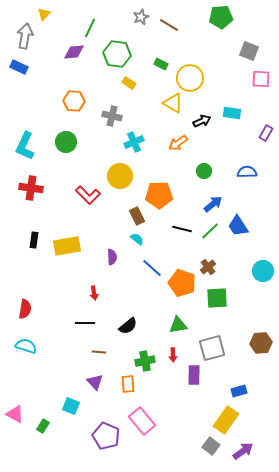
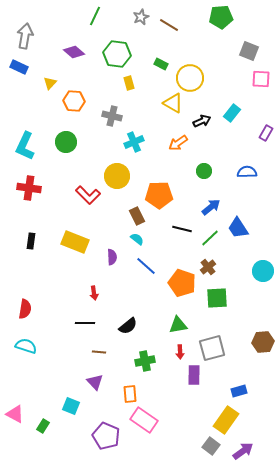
yellow triangle at (44, 14): moved 6 px right, 69 px down
green line at (90, 28): moved 5 px right, 12 px up
purple diamond at (74, 52): rotated 45 degrees clockwise
yellow rectangle at (129, 83): rotated 40 degrees clockwise
cyan rectangle at (232, 113): rotated 60 degrees counterclockwise
yellow circle at (120, 176): moved 3 px left
red cross at (31, 188): moved 2 px left
blue arrow at (213, 204): moved 2 px left, 3 px down
blue trapezoid at (238, 226): moved 2 px down
green line at (210, 231): moved 7 px down
black rectangle at (34, 240): moved 3 px left, 1 px down
yellow rectangle at (67, 246): moved 8 px right, 4 px up; rotated 32 degrees clockwise
blue line at (152, 268): moved 6 px left, 2 px up
brown hexagon at (261, 343): moved 2 px right, 1 px up
red arrow at (173, 355): moved 7 px right, 3 px up
orange rectangle at (128, 384): moved 2 px right, 10 px down
pink rectangle at (142, 421): moved 2 px right, 1 px up; rotated 16 degrees counterclockwise
